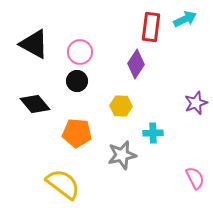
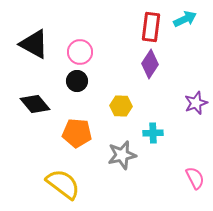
purple diamond: moved 14 px right
